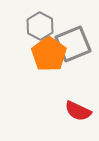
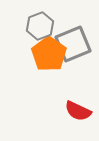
gray hexagon: rotated 12 degrees clockwise
